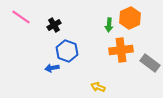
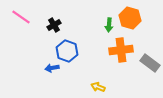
orange hexagon: rotated 20 degrees counterclockwise
